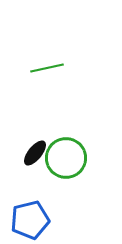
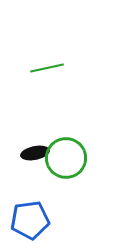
black ellipse: rotated 40 degrees clockwise
blue pentagon: rotated 6 degrees clockwise
